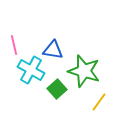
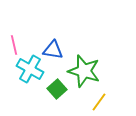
cyan cross: moved 1 px left, 1 px up
